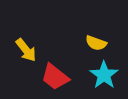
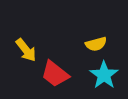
yellow semicircle: moved 1 px down; rotated 35 degrees counterclockwise
red trapezoid: moved 3 px up
